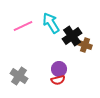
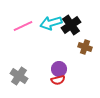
cyan arrow: rotated 75 degrees counterclockwise
black cross: moved 1 px left, 11 px up
brown cross: moved 2 px down
